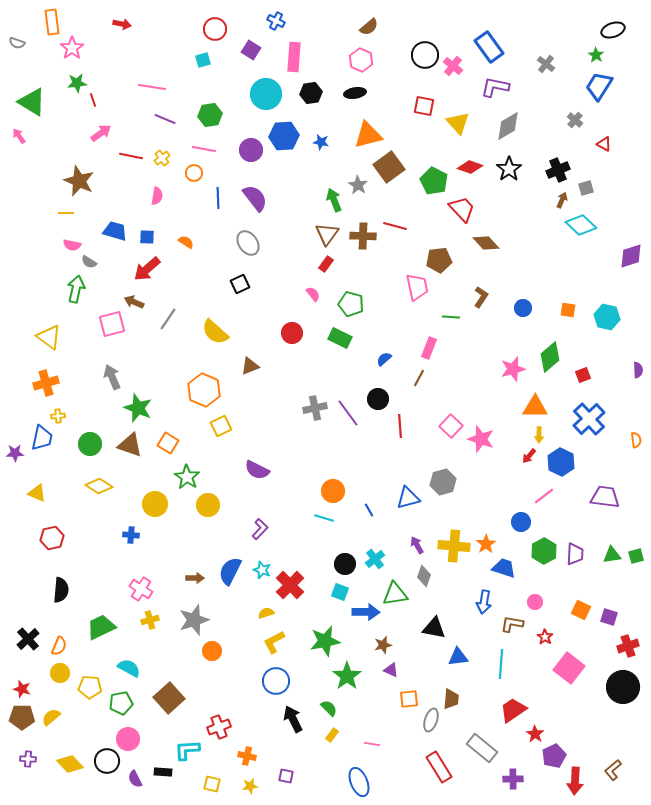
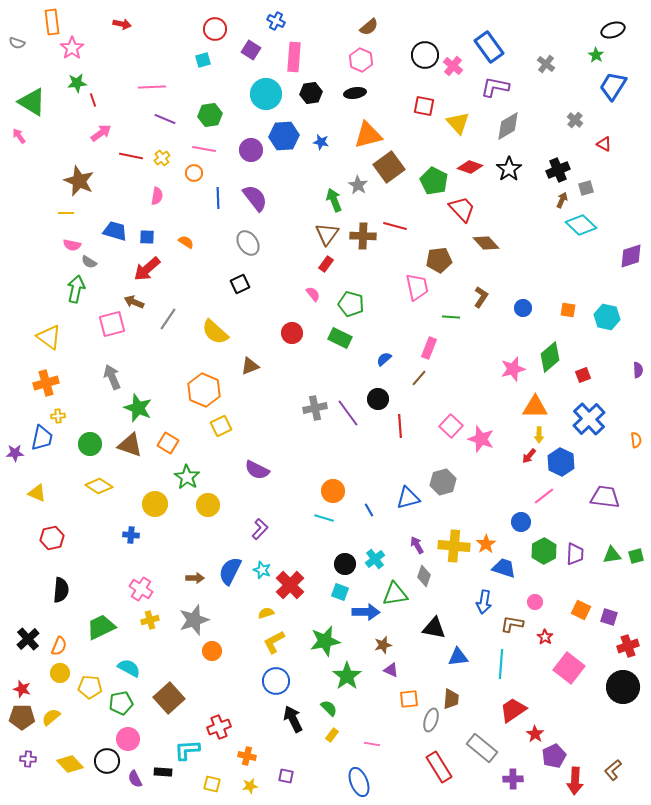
blue trapezoid at (599, 86): moved 14 px right
pink line at (152, 87): rotated 12 degrees counterclockwise
brown line at (419, 378): rotated 12 degrees clockwise
